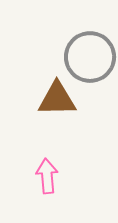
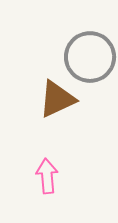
brown triangle: rotated 24 degrees counterclockwise
